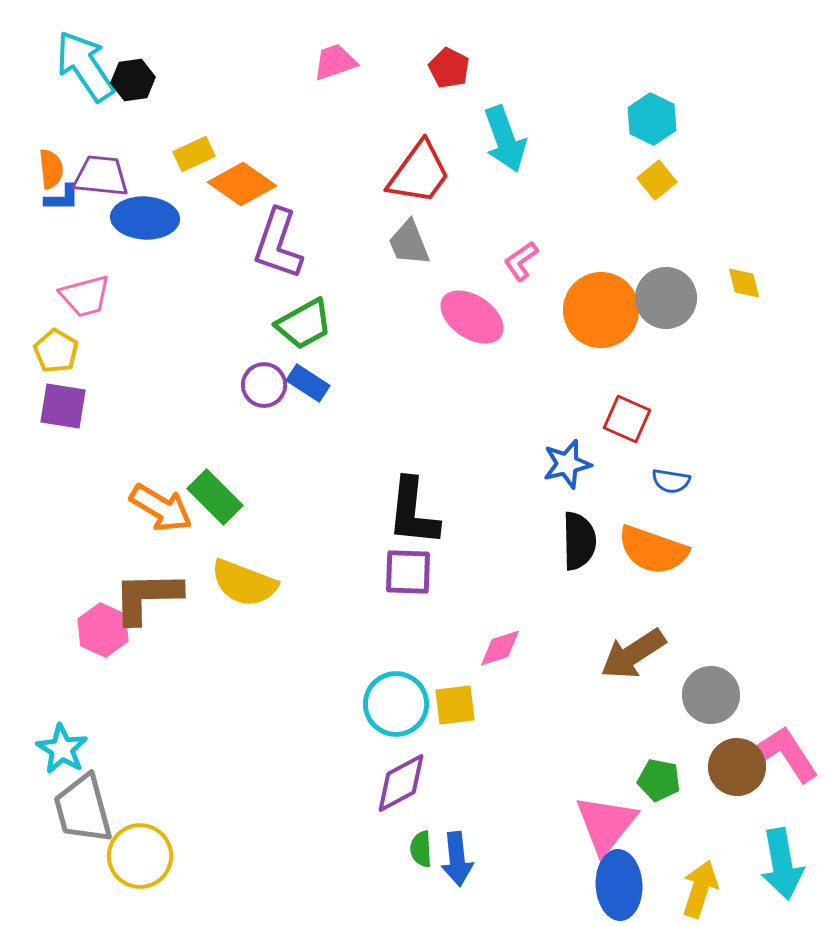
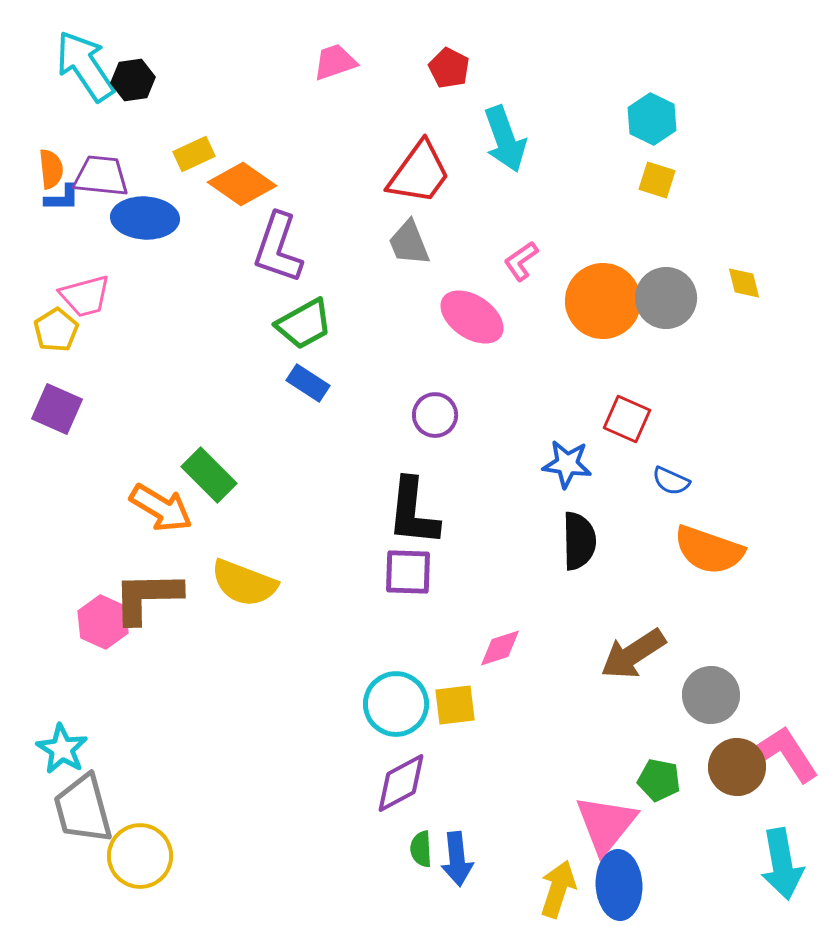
yellow square at (657, 180): rotated 33 degrees counterclockwise
purple L-shape at (278, 244): moved 4 px down
orange circle at (601, 310): moved 2 px right, 9 px up
yellow pentagon at (56, 351): moved 21 px up; rotated 9 degrees clockwise
purple circle at (264, 385): moved 171 px right, 30 px down
purple square at (63, 406): moved 6 px left, 3 px down; rotated 15 degrees clockwise
blue star at (567, 464): rotated 21 degrees clockwise
blue semicircle at (671, 481): rotated 15 degrees clockwise
green rectangle at (215, 497): moved 6 px left, 22 px up
orange semicircle at (653, 550): moved 56 px right
pink hexagon at (103, 630): moved 8 px up
yellow arrow at (700, 889): moved 142 px left
